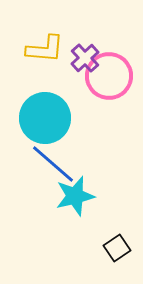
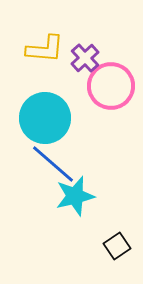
pink circle: moved 2 px right, 10 px down
black square: moved 2 px up
